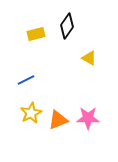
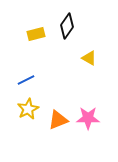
yellow star: moved 3 px left, 4 px up
